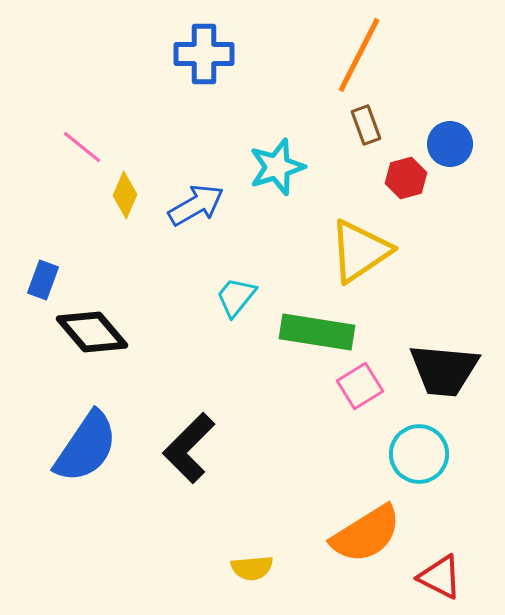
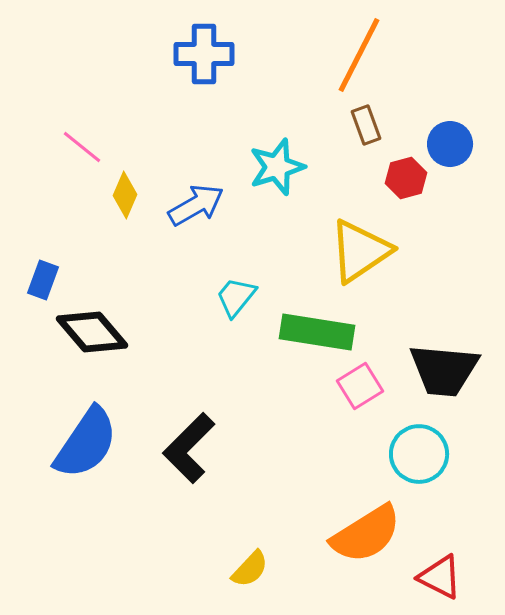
blue semicircle: moved 4 px up
yellow semicircle: moved 2 px left, 1 px down; rotated 42 degrees counterclockwise
